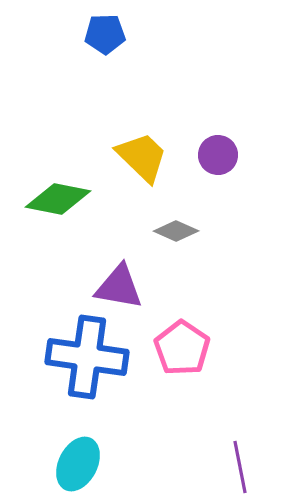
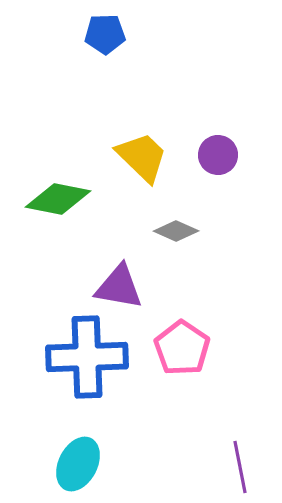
blue cross: rotated 10 degrees counterclockwise
